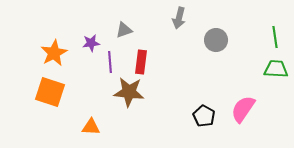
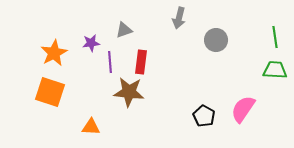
green trapezoid: moved 1 px left, 1 px down
